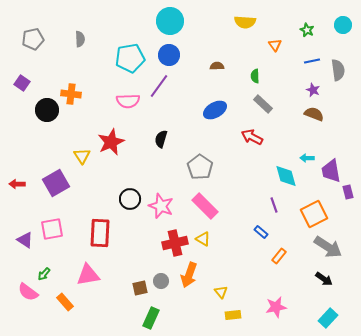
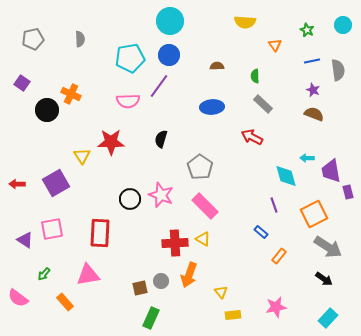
orange cross at (71, 94): rotated 18 degrees clockwise
blue ellipse at (215, 110): moved 3 px left, 3 px up; rotated 25 degrees clockwise
red star at (111, 142): rotated 24 degrees clockwise
pink star at (161, 206): moved 11 px up
red cross at (175, 243): rotated 10 degrees clockwise
pink semicircle at (28, 292): moved 10 px left, 6 px down
